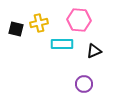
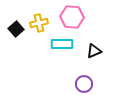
pink hexagon: moved 7 px left, 3 px up
black square: rotated 35 degrees clockwise
